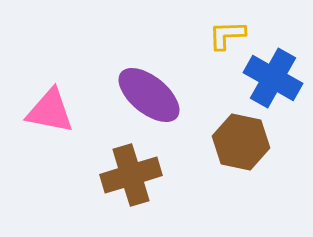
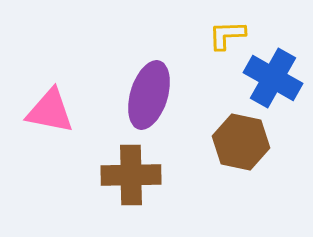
purple ellipse: rotated 68 degrees clockwise
brown cross: rotated 16 degrees clockwise
